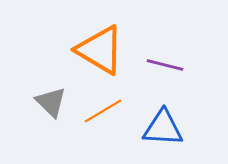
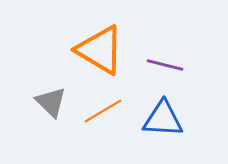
blue triangle: moved 9 px up
